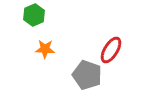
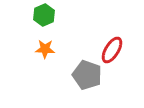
green hexagon: moved 10 px right
red ellipse: moved 1 px right
